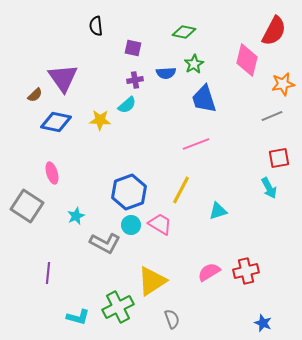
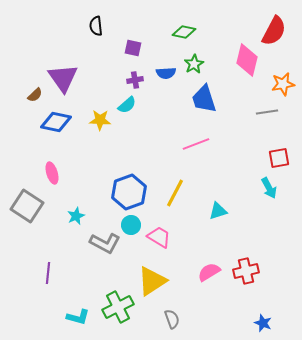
gray line: moved 5 px left, 4 px up; rotated 15 degrees clockwise
yellow line: moved 6 px left, 3 px down
pink trapezoid: moved 1 px left, 13 px down
